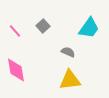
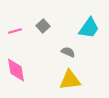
pink line: rotated 64 degrees counterclockwise
